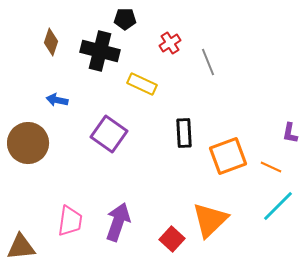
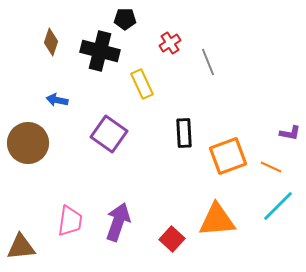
yellow rectangle: rotated 40 degrees clockwise
purple L-shape: rotated 90 degrees counterclockwise
orange triangle: moved 7 px right; rotated 39 degrees clockwise
